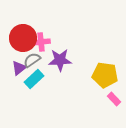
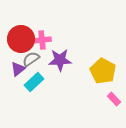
red circle: moved 2 px left, 1 px down
pink cross: moved 1 px right, 2 px up
gray semicircle: moved 1 px left, 1 px up
purple triangle: moved 1 px left, 1 px down
yellow pentagon: moved 2 px left, 4 px up; rotated 20 degrees clockwise
cyan rectangle: moved 3 px down
